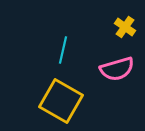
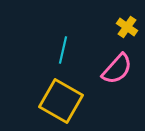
yellow cross: moved 2 px right
pink semicircle: rotated 32 degrees counterclockwise
